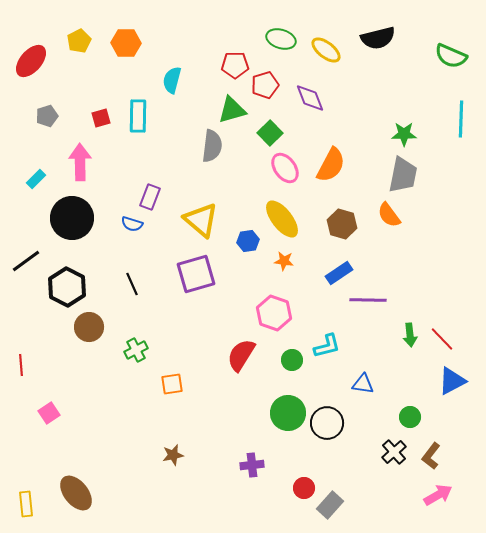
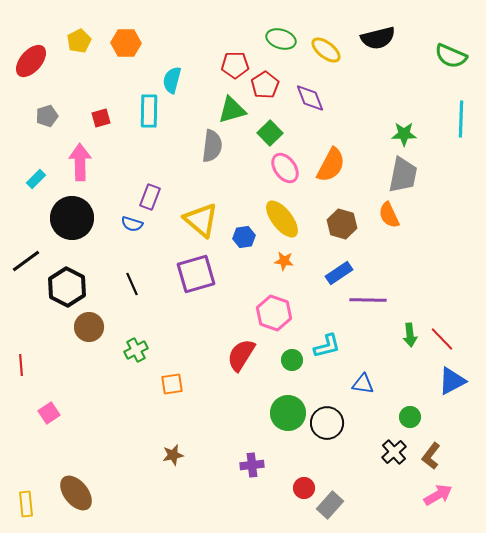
red pentagon at (265, 85): rotated 16 degrees counterclockwise
cyan rectangle at (138, 116): moved 11 px right, 5 px up
orange semicircle at (389, 215): rotated 12 degrees clockwise
blue hexagon at (248, 241): moved 4 px left, 4 px up
